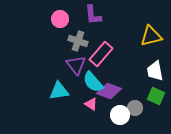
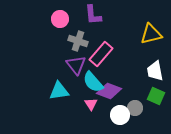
yellow triangle: moved 2 px up
pink triangle: rotated 24 degrees clockwise
